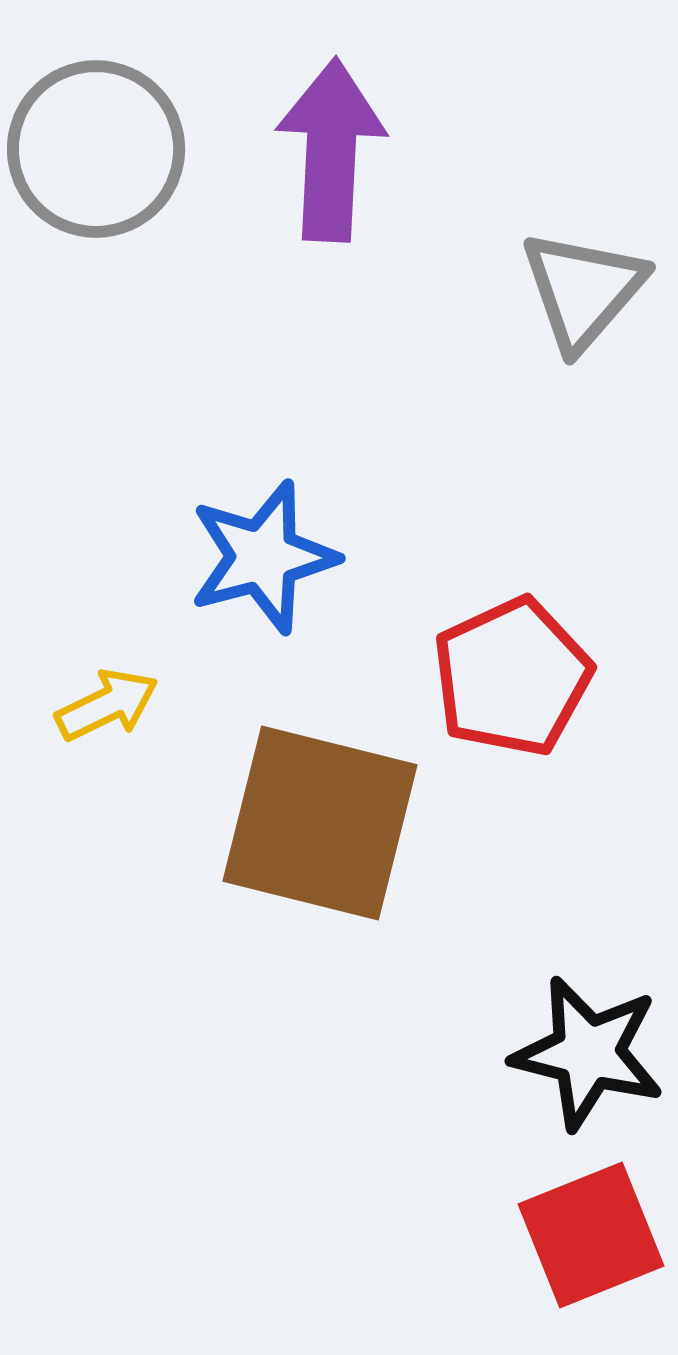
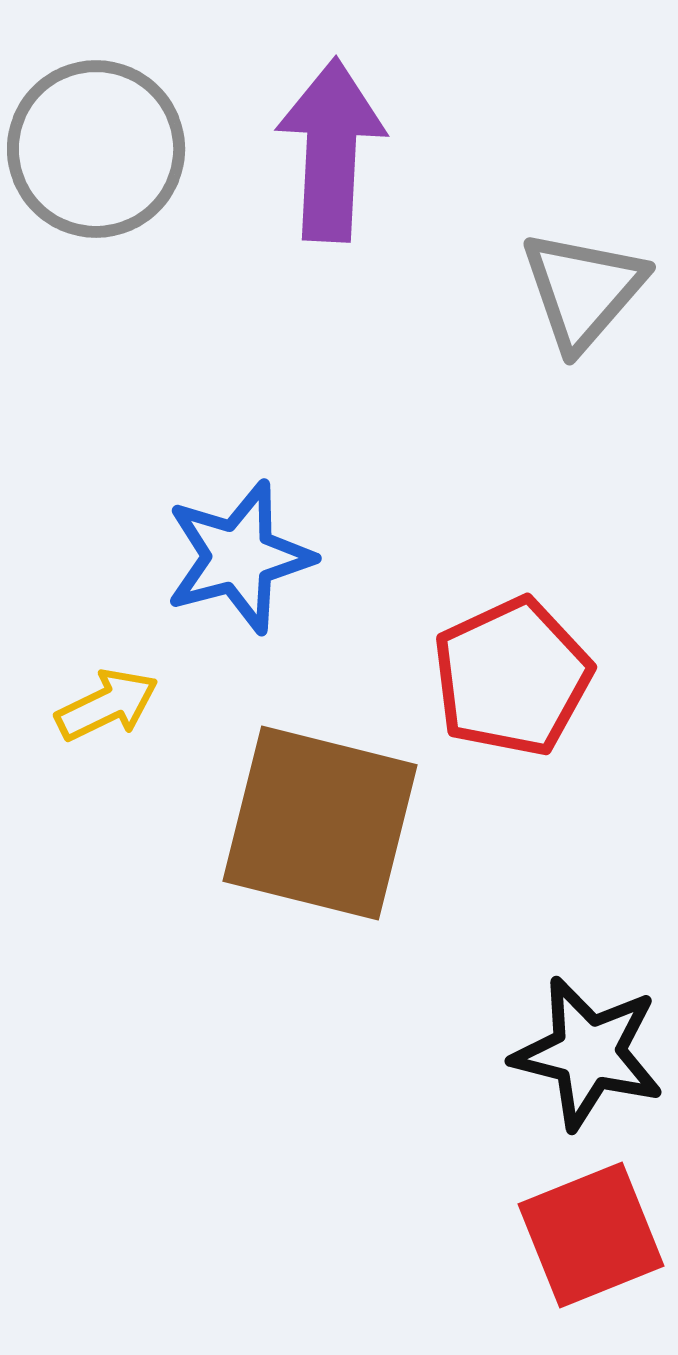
blue star: moved 24 px left
